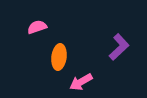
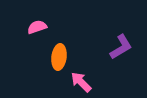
purple L-shape: moved 2 px right; rotated 12 degrees clockwise
pink arrow: rotated 75 degrees clockwise
